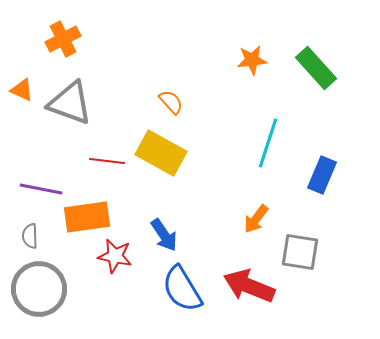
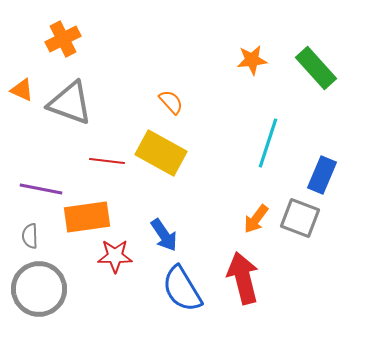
gray square: moved 34 px up; rotated 12 degrees clockwise
red star: rotated 12 degrees counterclockwise
red arrow: moved 6 px left, 8 px up; rotated 54 degrees clockwise
